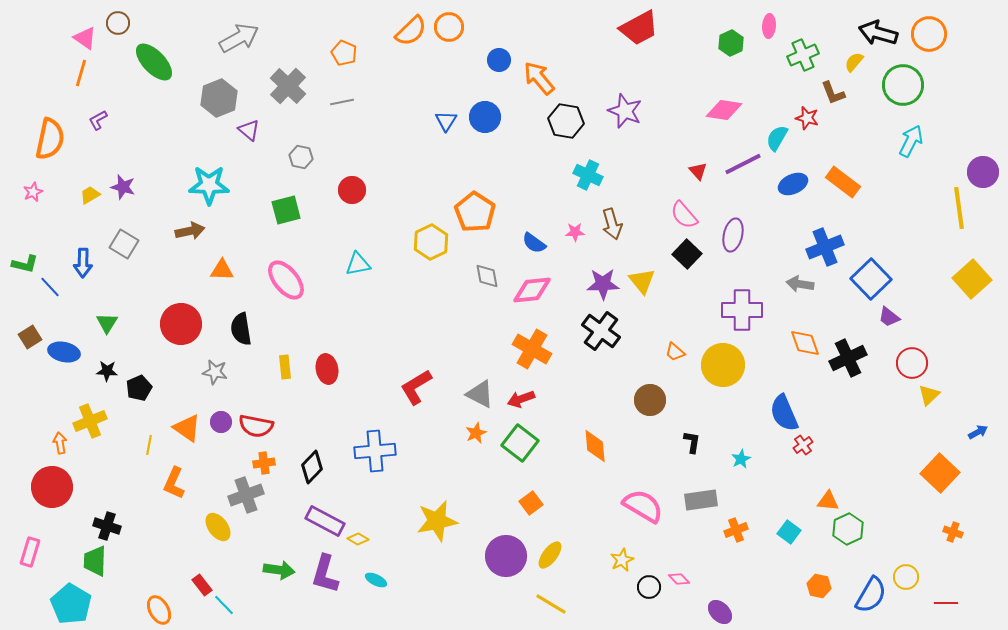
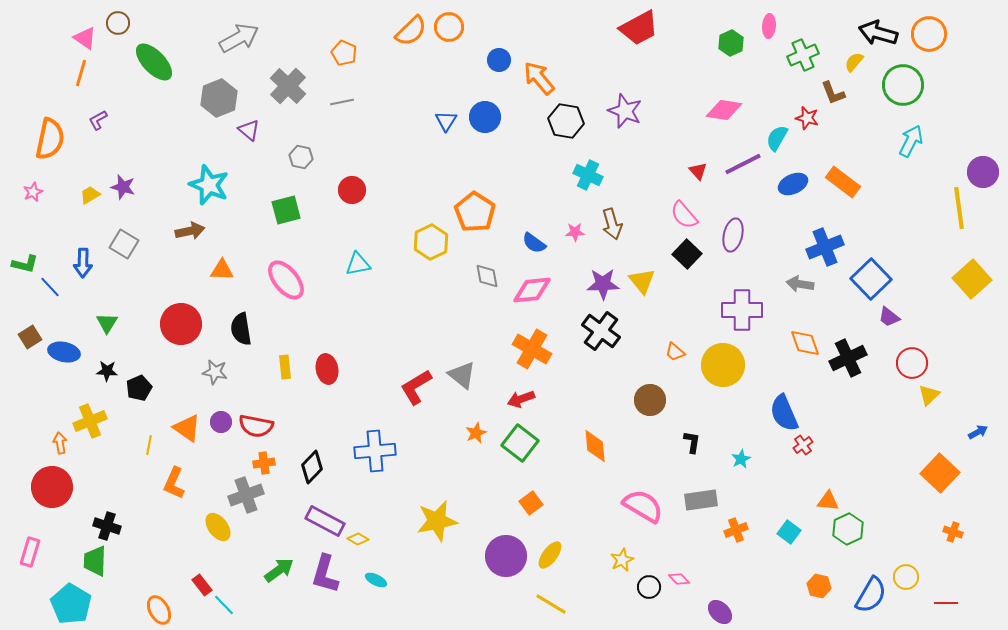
cyan star at (209, 185): rotated 21 degrees clockwise
gray triangle at (480, 394): moved 18 px left, 19 px up; rotated 12 degrees clockwise
green arrow at (279, 570): rotated 44 degrees counterclockwise
